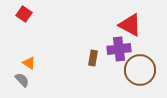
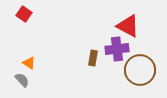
red triangle: moved 2 px left, 1 px down
purple cross: moved 2 px left
